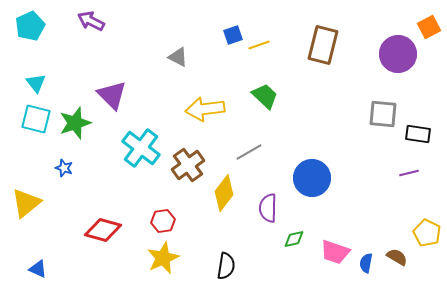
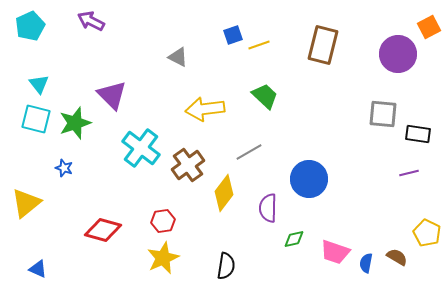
cyan triangle: moved 3 px right, 1 px down
blue circle: moved 3 px left, 1 px down
